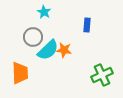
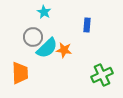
cyan semicircle: moved 1 px left, 2 px up
